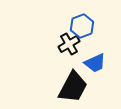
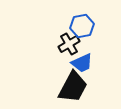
blue hexagon: rotated 10 degrees clockwise
blue trapezoid: moved 13 px left
